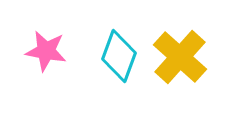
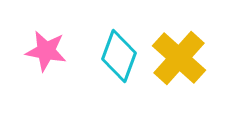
yellow cross: moved 1 px left, 1 px down
